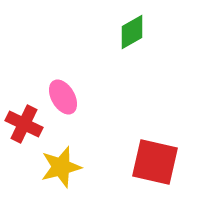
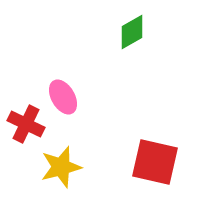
red cross: moved 2 px right
